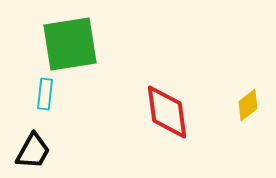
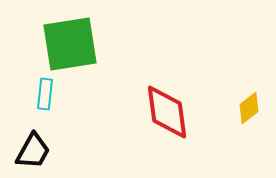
yellow diamond: moved 1 px right, 3 px down
